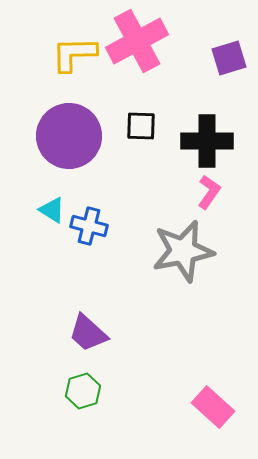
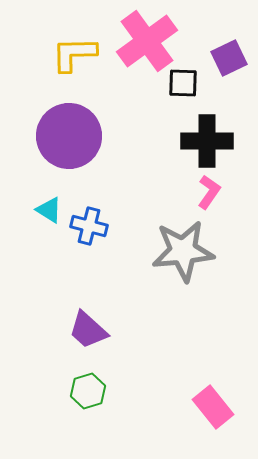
pink cross: moved 10 px right; rotated 8 degrees counterclockwise
purple square: rotated 9 degrees counterclockwise
black square: moved 42 px right, 43 px up
cyan triangle: moved 3 px left
gray star: rotated 6 degrees clockwise
purple trapezoid: moved 3 px up
green hexagon: moved 5 px right
pink rectangle: rotated 9 degrees clockwise
